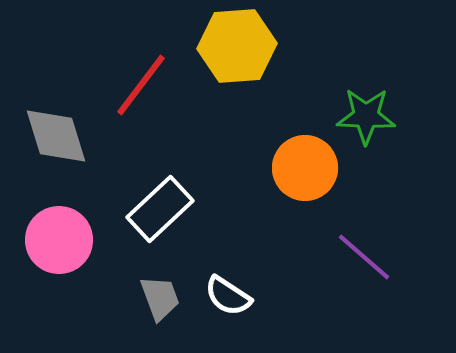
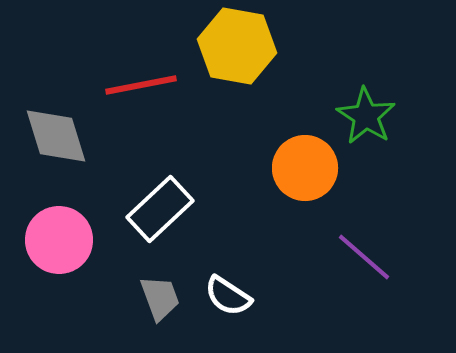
yellow hexagon: rotated 14 degrees clockwise
red line: rotated 42 degrees clockwise
green star: rotated 30 degrees clockwise
